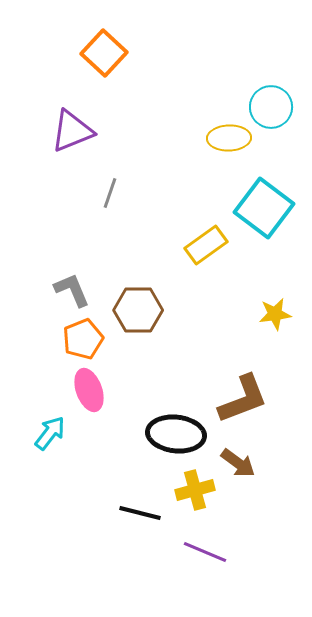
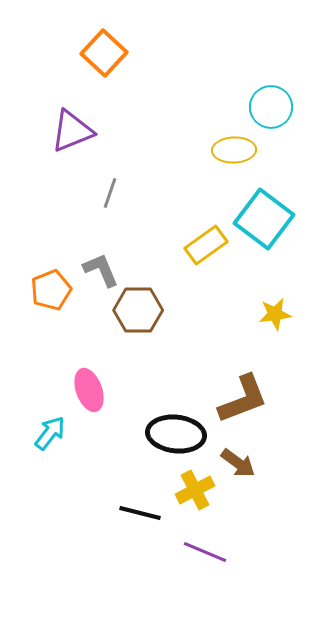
yellow ellipse: moved 5 px right, 12 px down
cyan square: moved 11 px down
gray L-shape: moved 29 px right, 20 px up
orange pentagon: moved 32 px left, 49 px up
yellow cross: rotated 12 degrees counterclockwise
